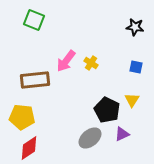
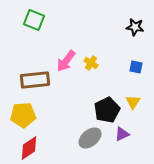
yellow triangle: moved 1 px right, 2 px down
black pentagon: rotated 20 degrees clockwise
yellow pentagon: moved 1 px right, 2 px up; rotated 10 degrees counterclockwise
